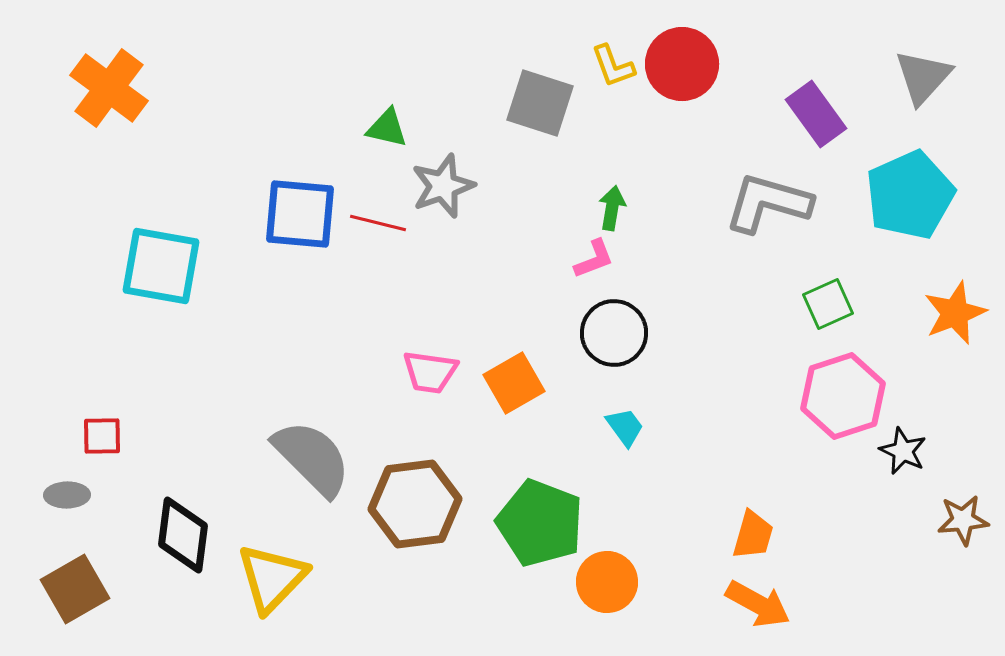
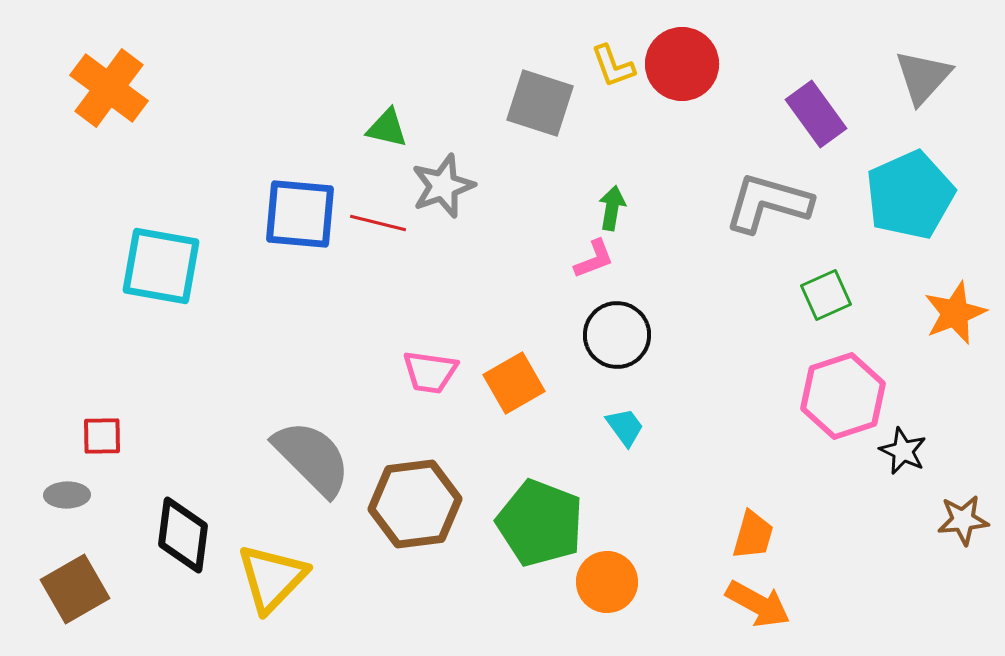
green square: moved 2 px left, 9 px up
black circle: moved 3 px right, 2 px down
